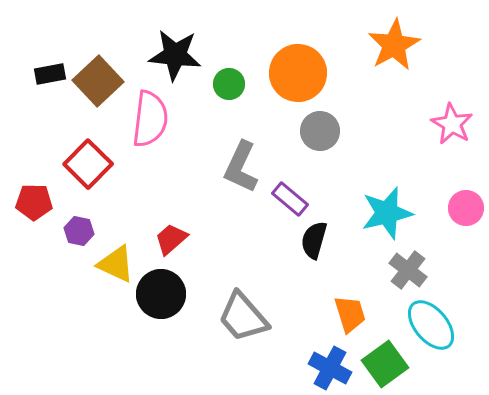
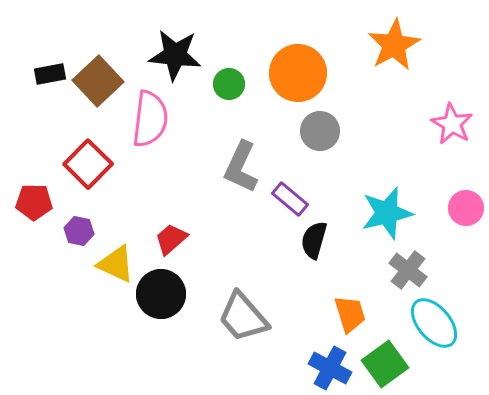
cyan ellipse: moved 3 px right, 2 px up
